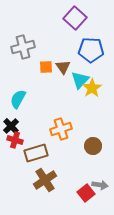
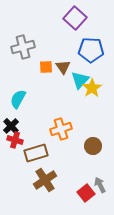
gray arrow: rotated 126 degrees counterclockwise
